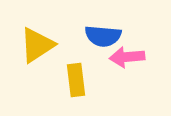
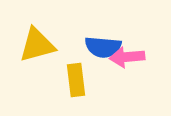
blue semicircle: moved 11 px down
yellow triangle: rotated 18 degrees clockwise
